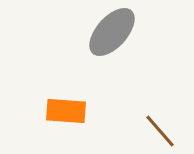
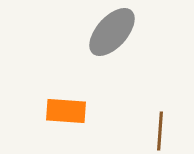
brown line: rotated 45 degrees clockwise
